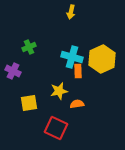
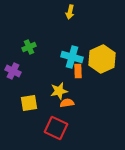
yellow arrow: moved 1 px left
orange semicircle: moved 10 px left, 1 px up
